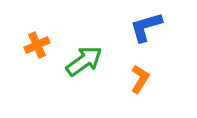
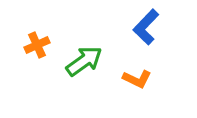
blue L-shape: rotated 30 degrees counterclockwise
orange L-shape: moved 3 px left; rotated 84 degrees clockwise
